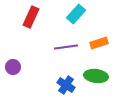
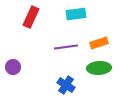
cyan rectangle: rotated 42 degrees clockwise
green ellipse: moved 3 px right, 8 px up; rotated 10 degrees counterclockwise
